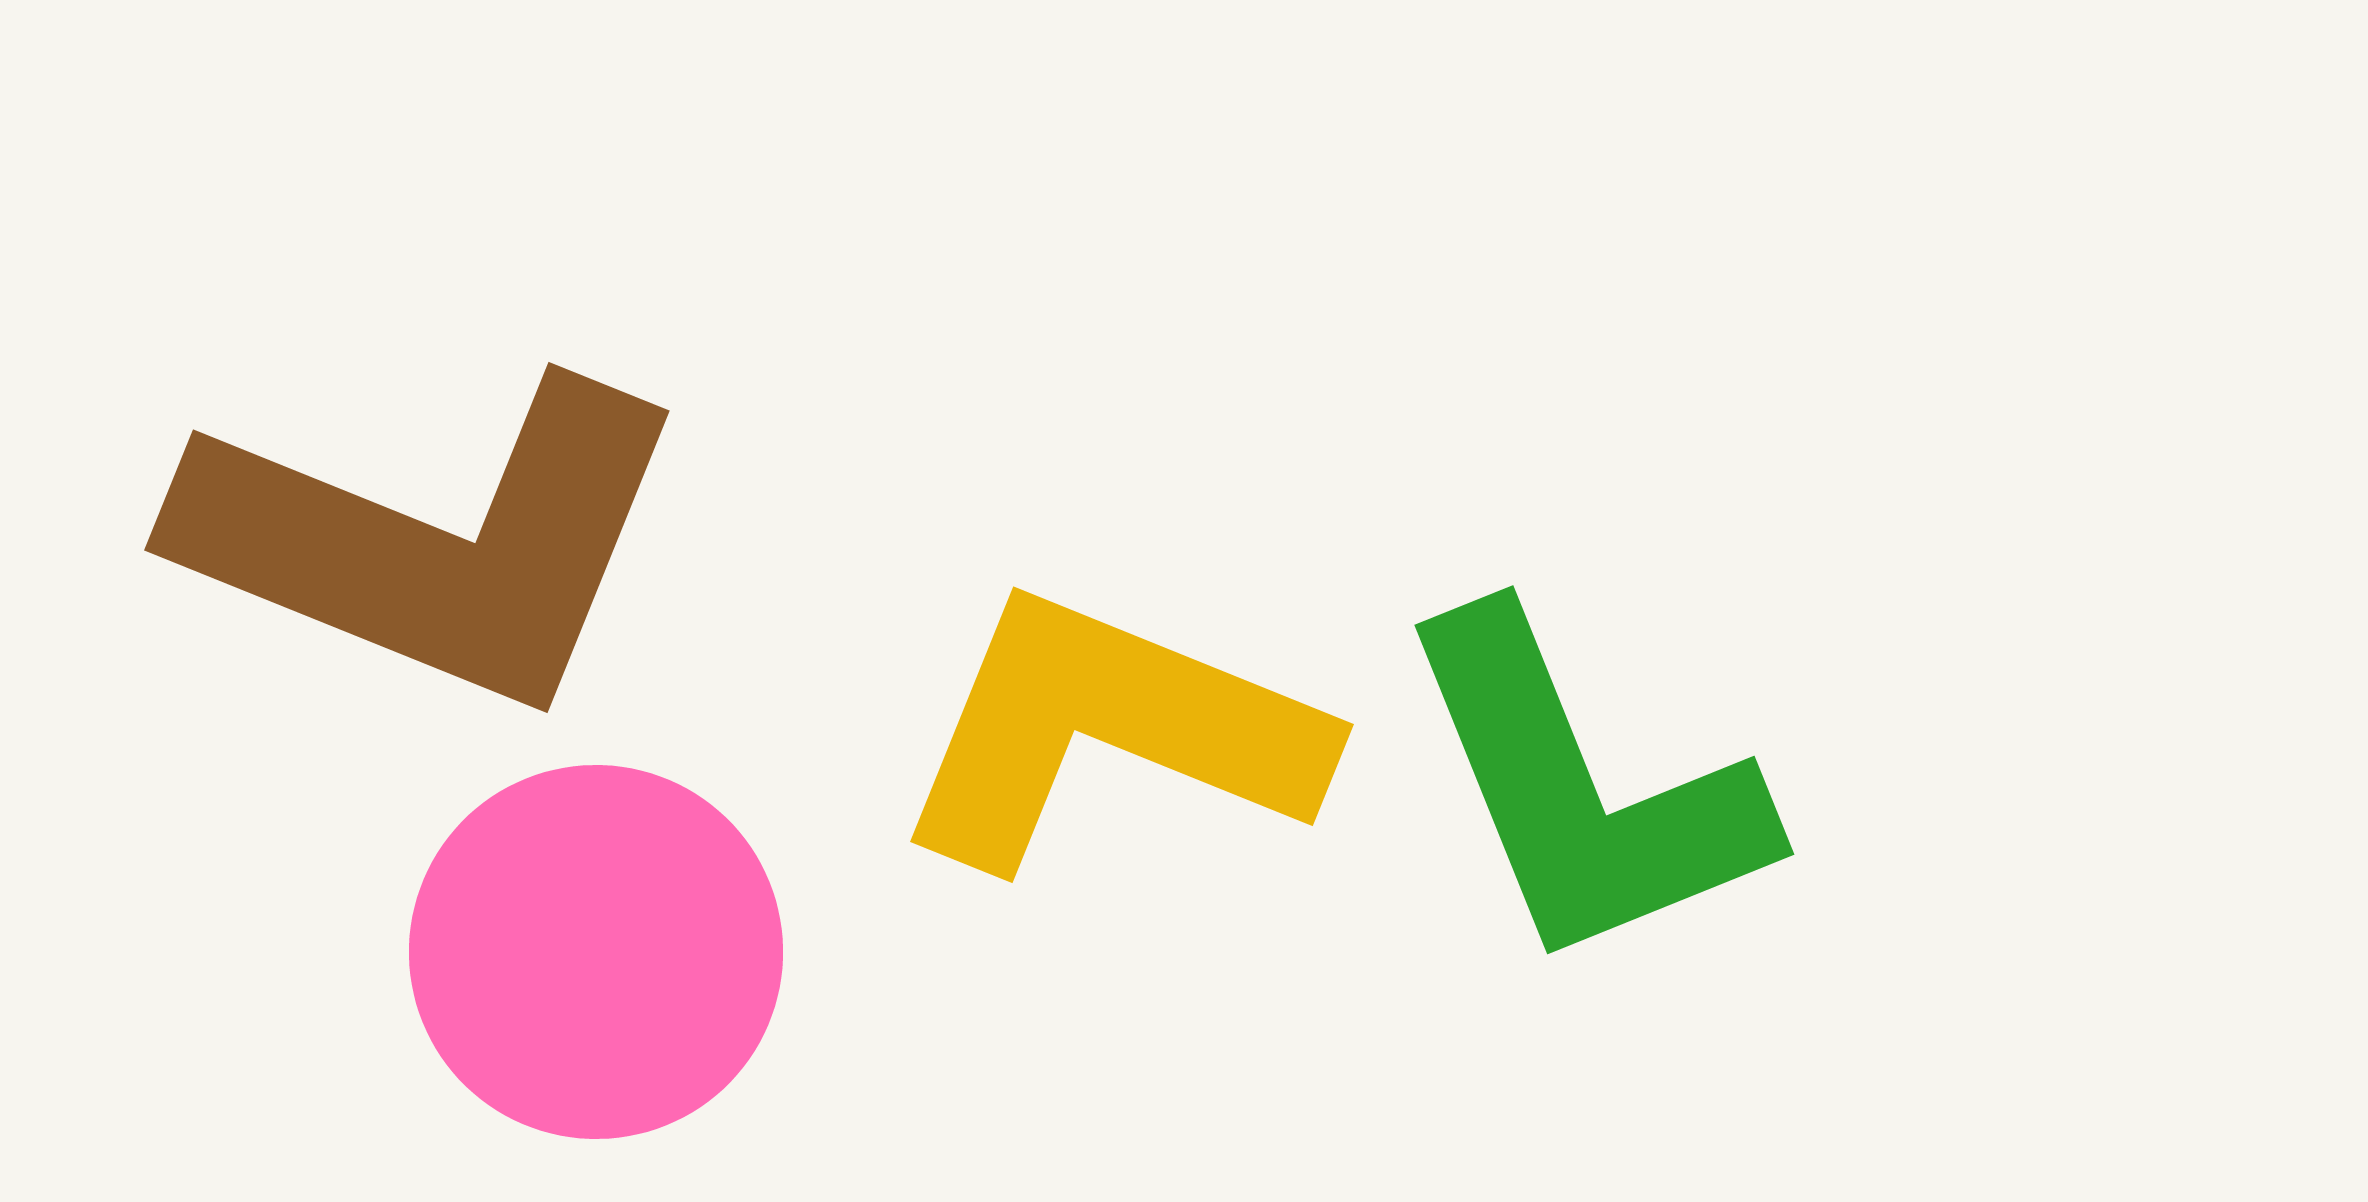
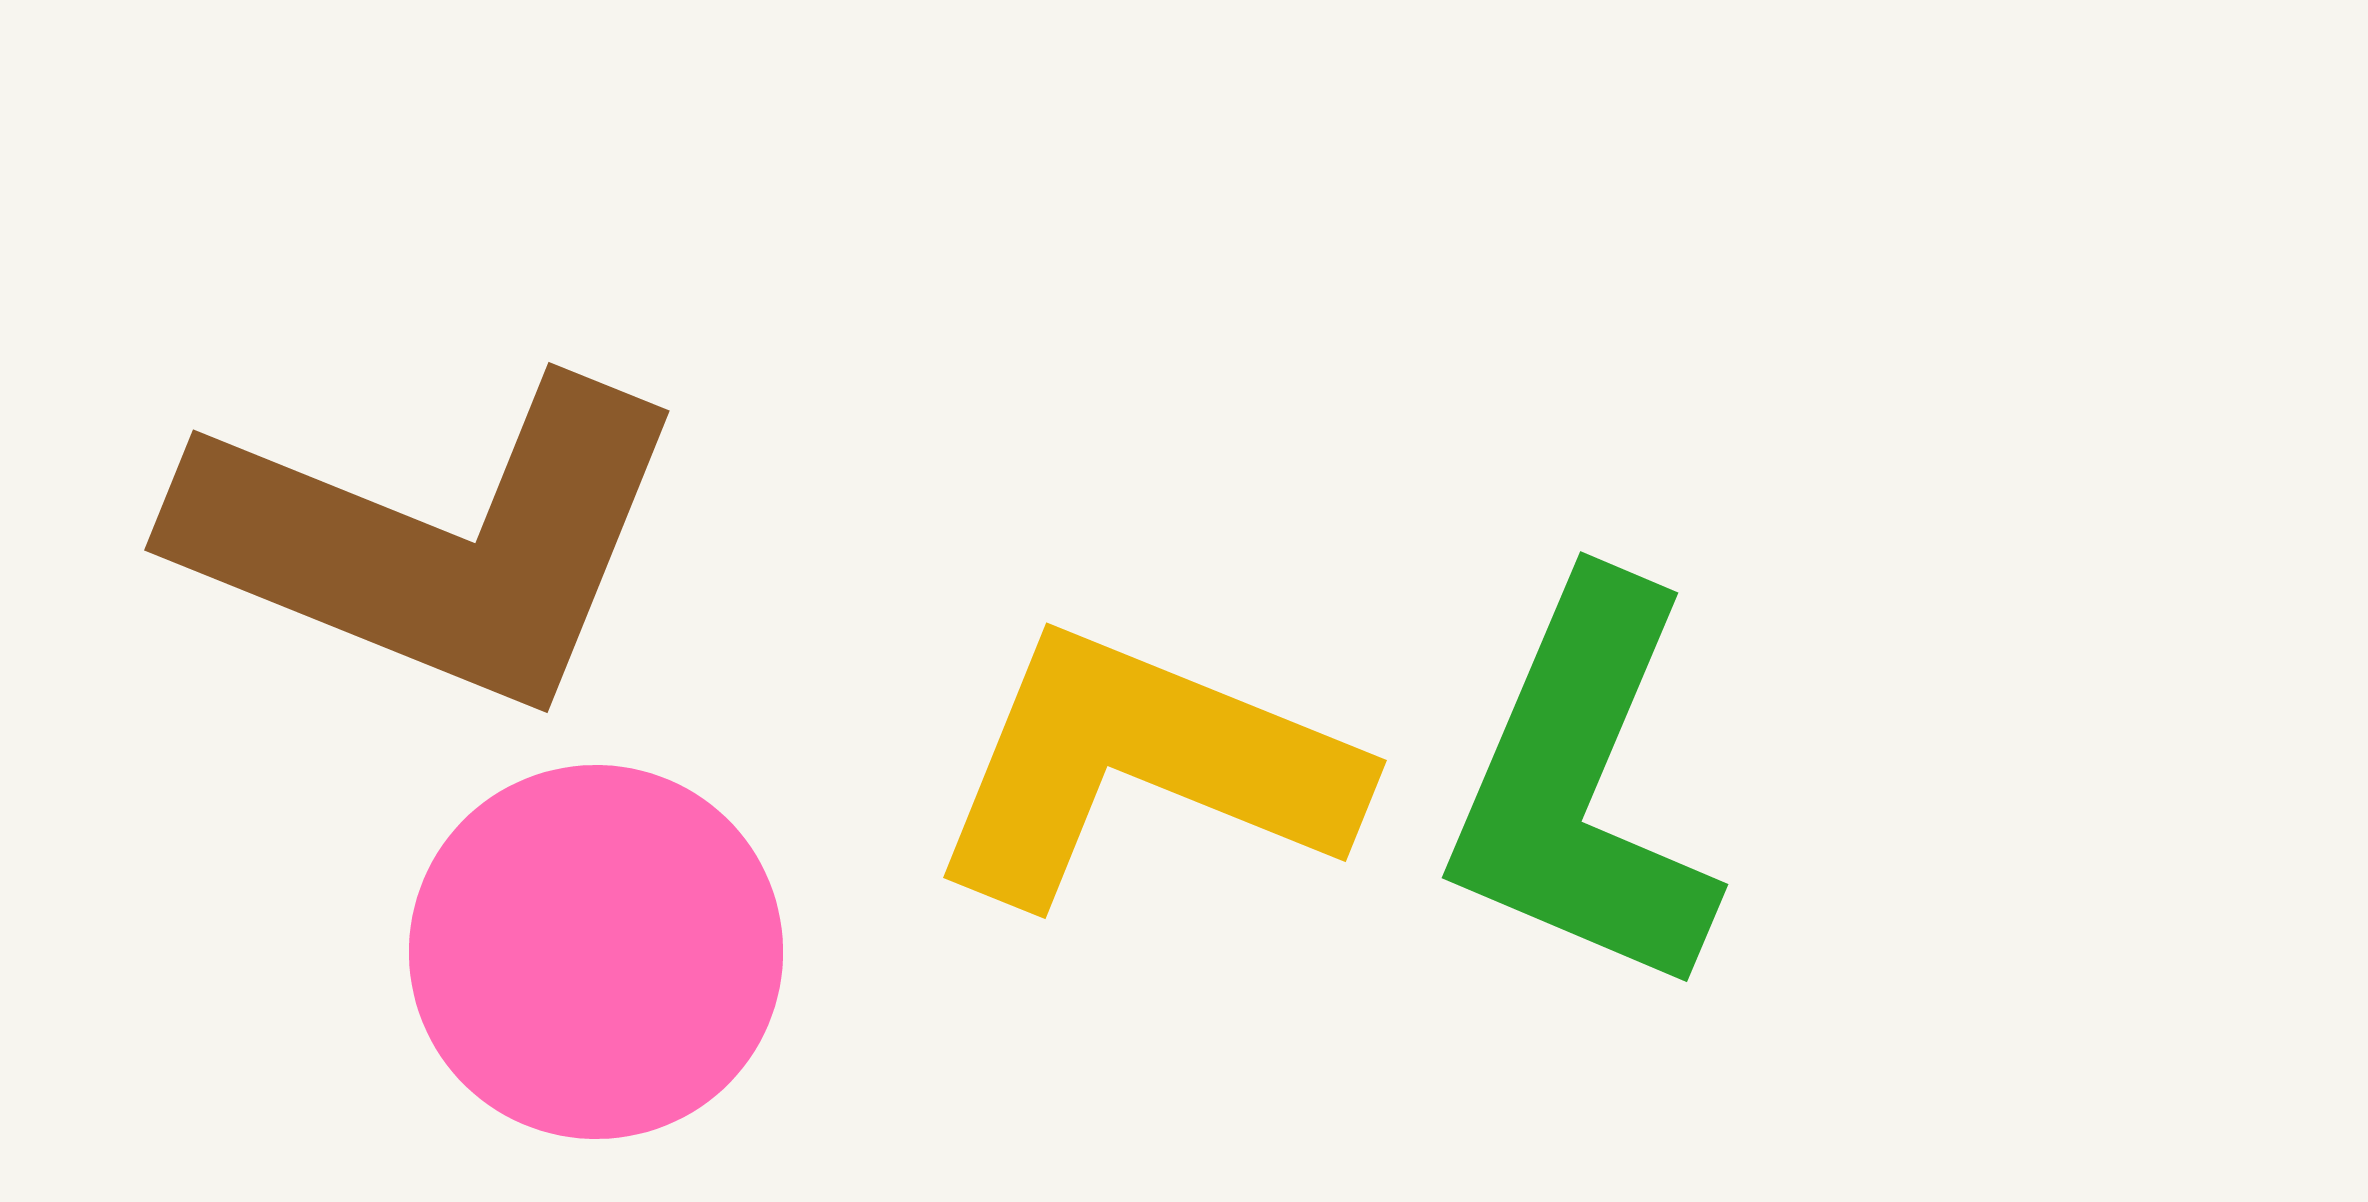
yellow L-shape: moved 33 px right, 36 px down
green L-shape: moved 3 px up; rotated 45 degrees clockwise
